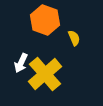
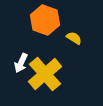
yellow semicircle: rotated 35 degrees counterclockwise
